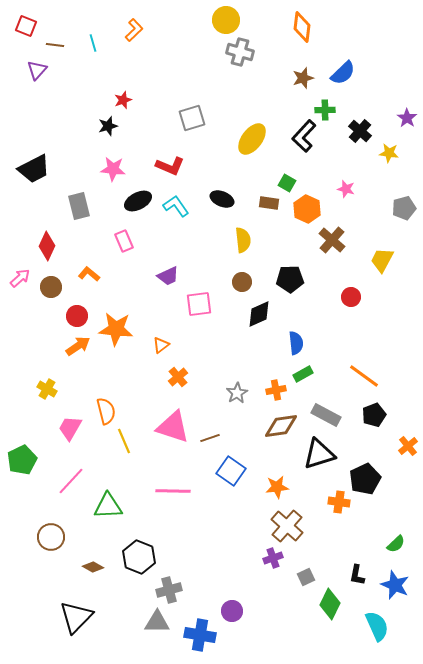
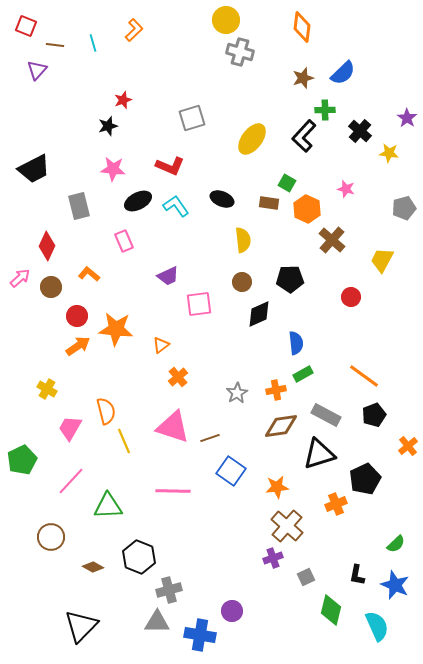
orange cross at (339, 502): moved 3 px left, 2 px down; rotated 30 degrees counterclockwise
green diamond at (330, 604): moved 1 px right, 6 px down; rotated 12 degrees counterclockwise
black triangle at (76, 617): moved 5 px right, 9 px down
